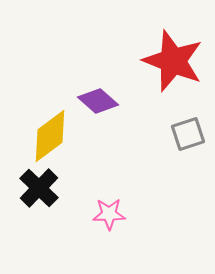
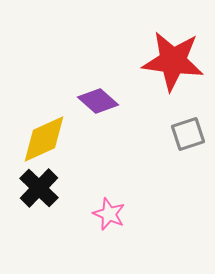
red star: rotated 14 degrees counterclockwise
yellow diamond: moved 6 px left, 3 px down; rotated 12 degrees clockwise
pink star: rotated 24 degrees clockwise
